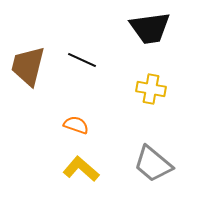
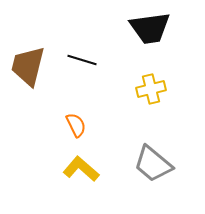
black line: rotated 8 degrees counterclockwise
yellow cross: rotated 24 degrees counterclockwise
orange semicircle: rotated 45 degrees clockwise
